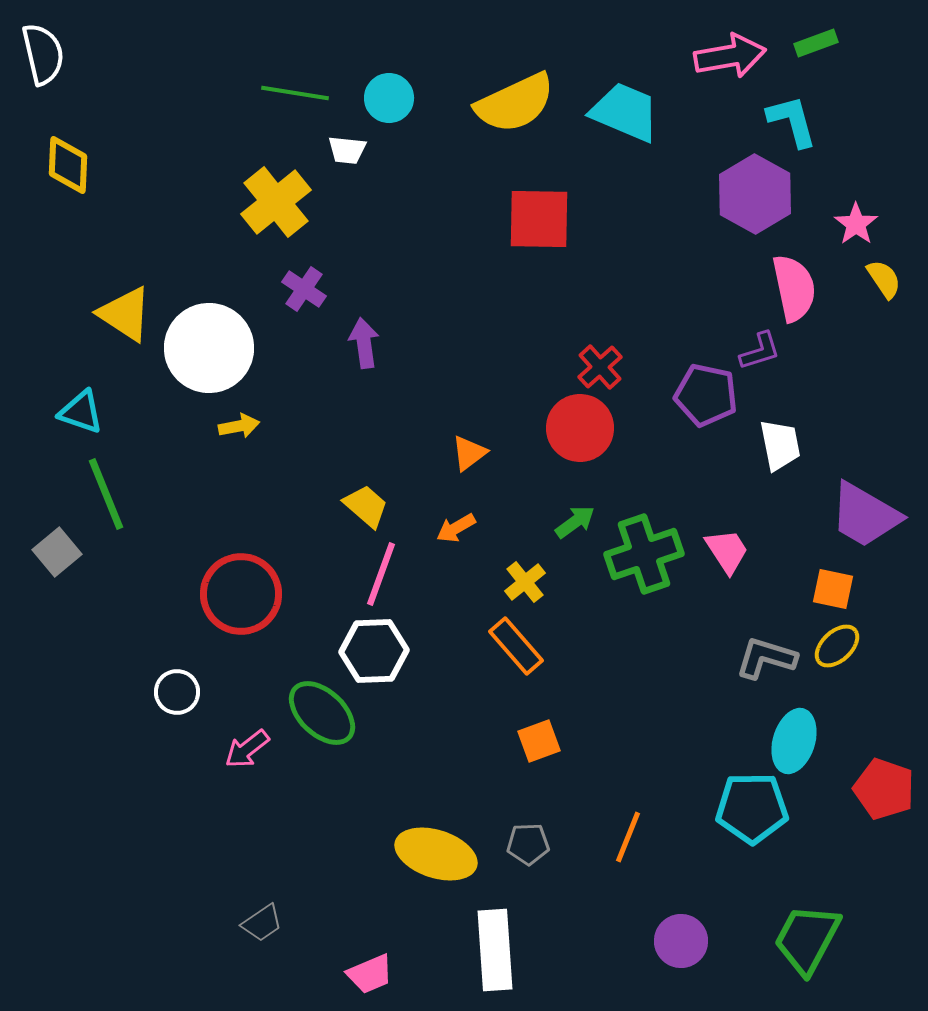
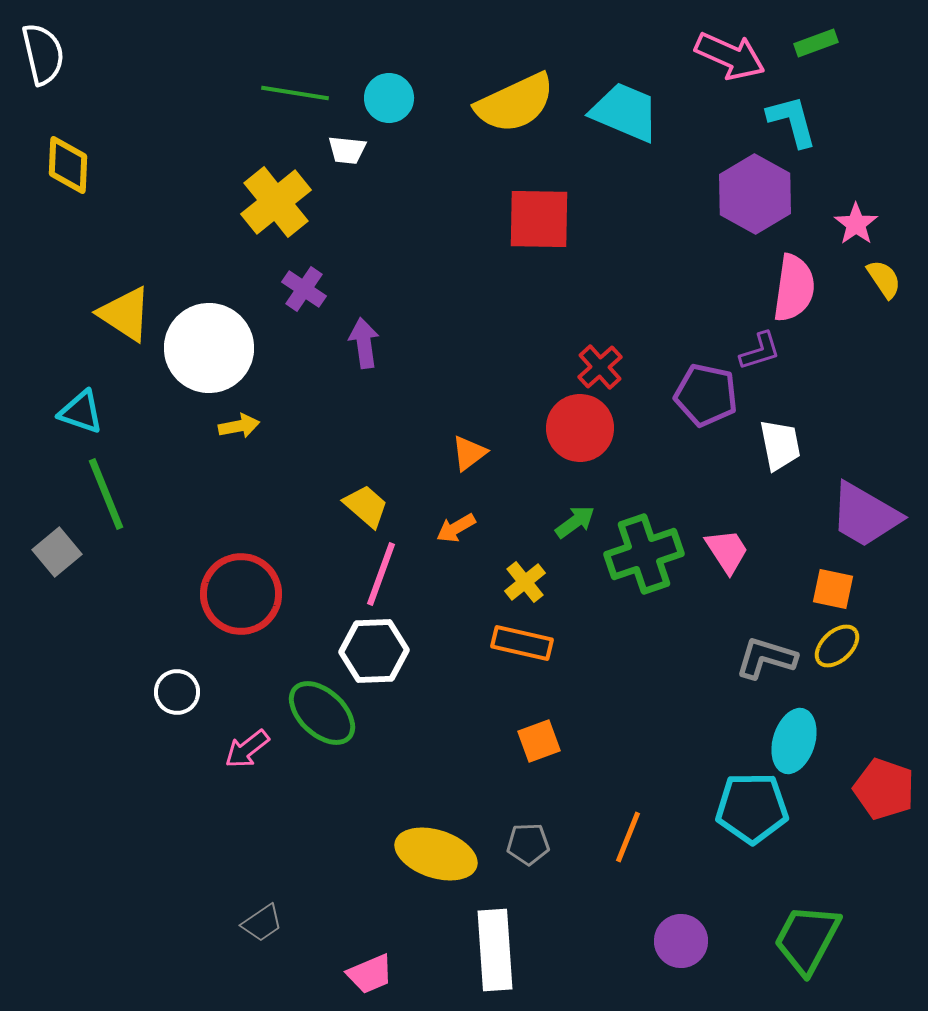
pink arrow at (730, 56): rotated 34 degrees clockwise
pink semicircle at (794, 288): rotated 20 degrees clockwise
orange rectangle at (516, 646): moved 6 px right, 3 px up; rotated 36 degrees counterclockwise
